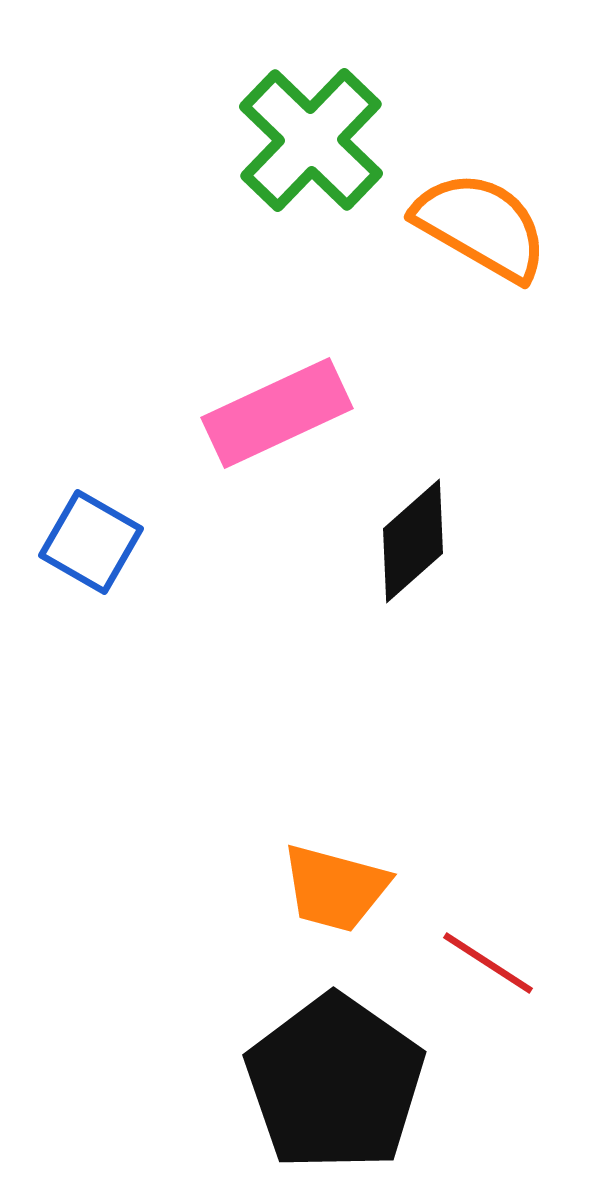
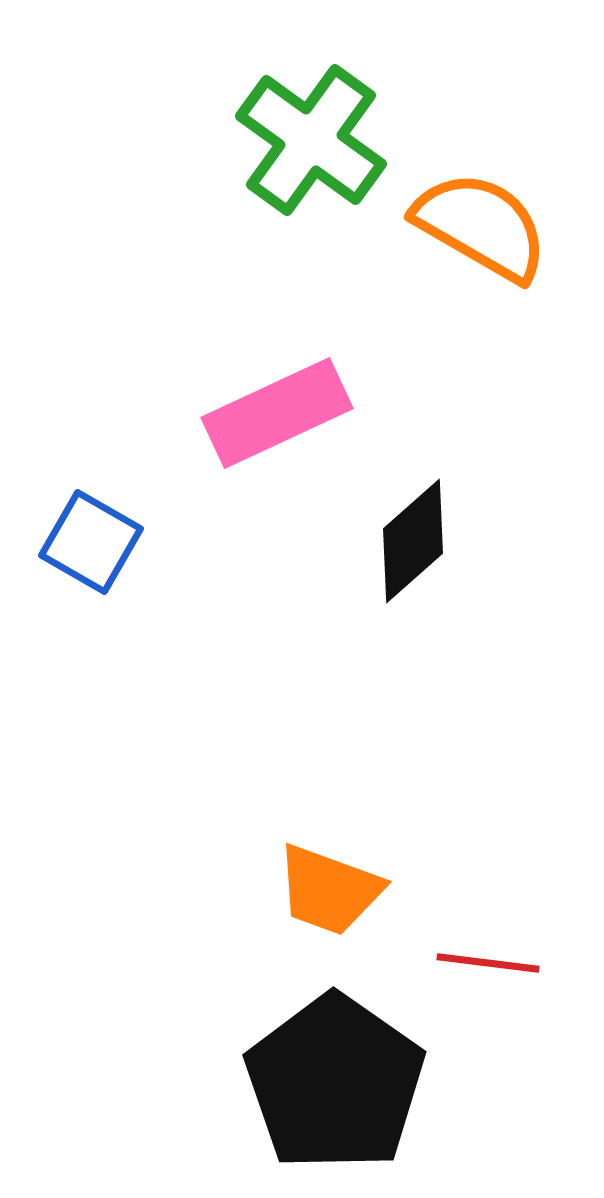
green cross: rotated 8 degrees counterclockwise
orange trapezoid: moved 6 px left, 2 px down; rotated 5 degrees clockwise
red line: rotated 26 degrees counterclockwise
